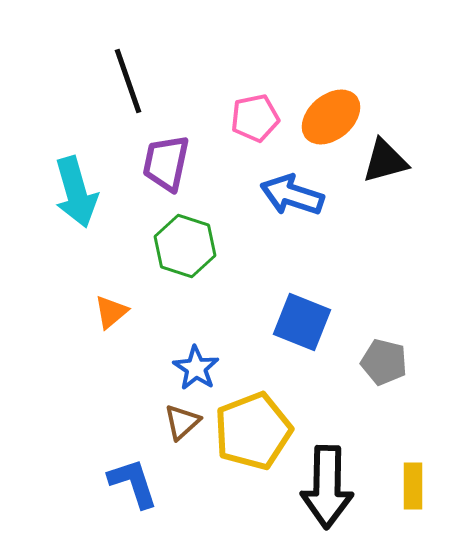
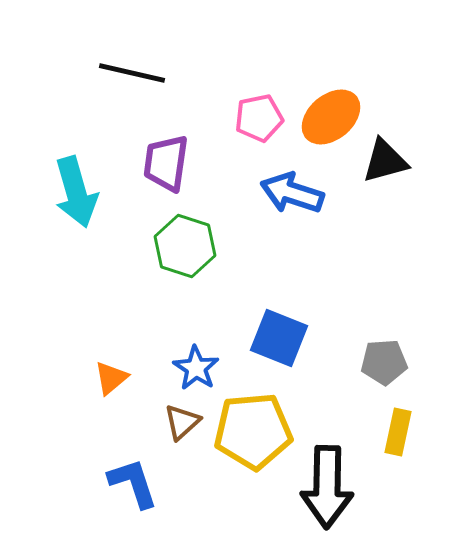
black line: moved 4 px right, 8 px up; rotated 58 degrees counterclockwise
pink pentagon: moved 4 px right
purple trapezoid: rotated 4 degrees counterclockwise
blue arrow: moved 2 px up
orange triangle: moved 66 px down
blue square: moved 23 px left, 16 px down
gray pentagon: rotated 18 degrees counterclockwise
yellow pentagon: rotated 16 degrees clockwise
yellow rectangle: moved 15 px left, 54 px up; rotated 12 degrees clockwise
